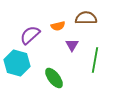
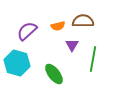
brown semicircle: moved 3 px left, 3 px down
purple semicircle: moved 3 px left, 4 px up
green line: moved 2 px left, 1 px up
green ellipse: moved 4 px up
